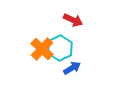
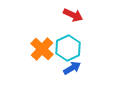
red arrow: moved 5 px up
cyan hexagon: moved 8 px right
